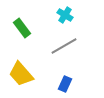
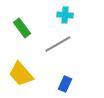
cyan cross: rotated 28 degrees counterclockwise
gray line: moved 6 px left, 2 px up
